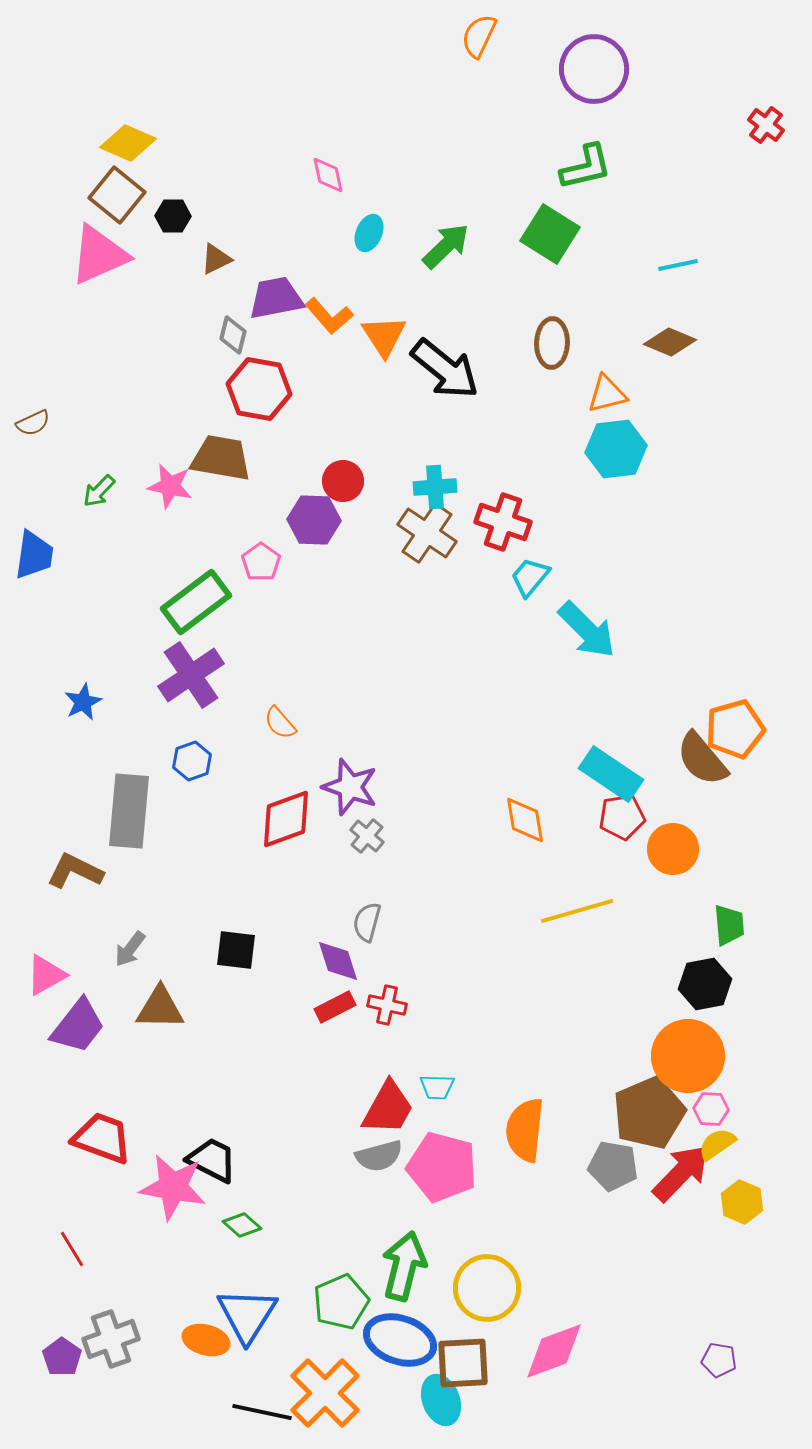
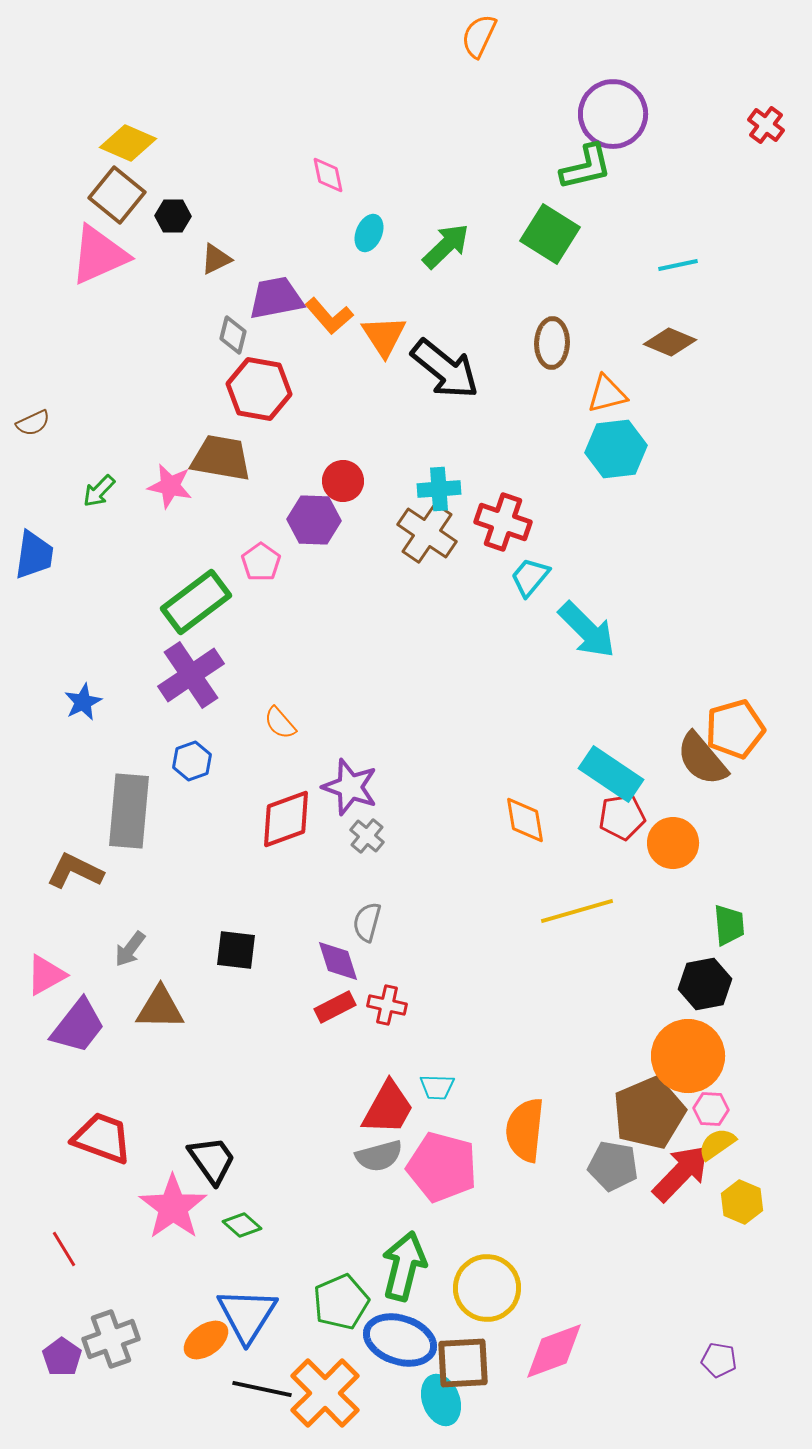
purple circle at (594, 69): moved 19 px right, 45 px down
cyan cross at (435, 487): moved 4 px right, 2 px down
orange circle at (673, 849): moved 6 px up
black trapezoid at (212, 1160): rotated 28 degrees clockwise
pink star at (173, 1187): moved 20 px down; rotated 26 degrees clockwise
red line at (72, 1249): moved 8 px left
orange ellipse at (206, 1340): rotated 51 degrees counterclockwise
black line at (262, 1412): moved 23 px up
